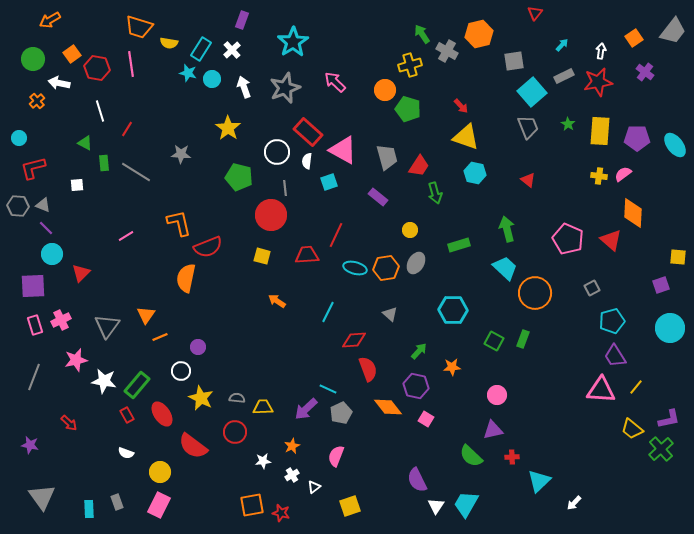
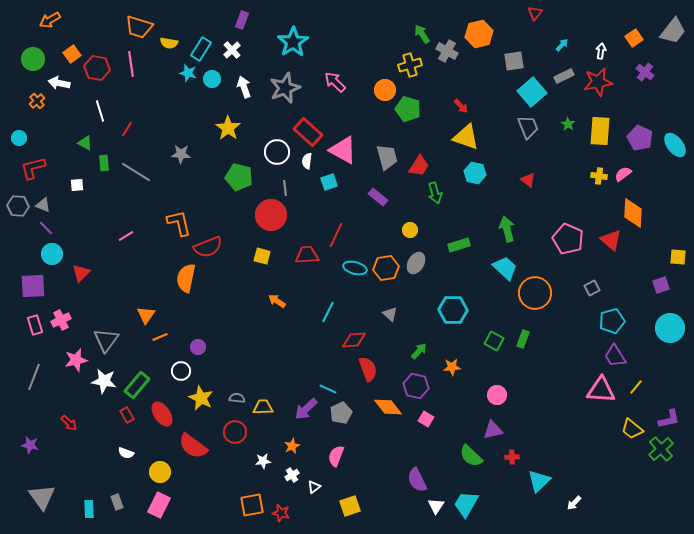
purple pentagon at (637, 138): moved 3 px right; rotated 25 degrees clockwise
gray triangle at (107, 326): moved 1 px left, 14 px down
